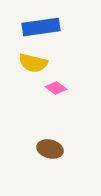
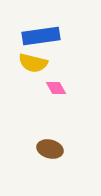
blue rectangle: moved 9 px down
pink diamond: rotated 25 degrees clockwise
